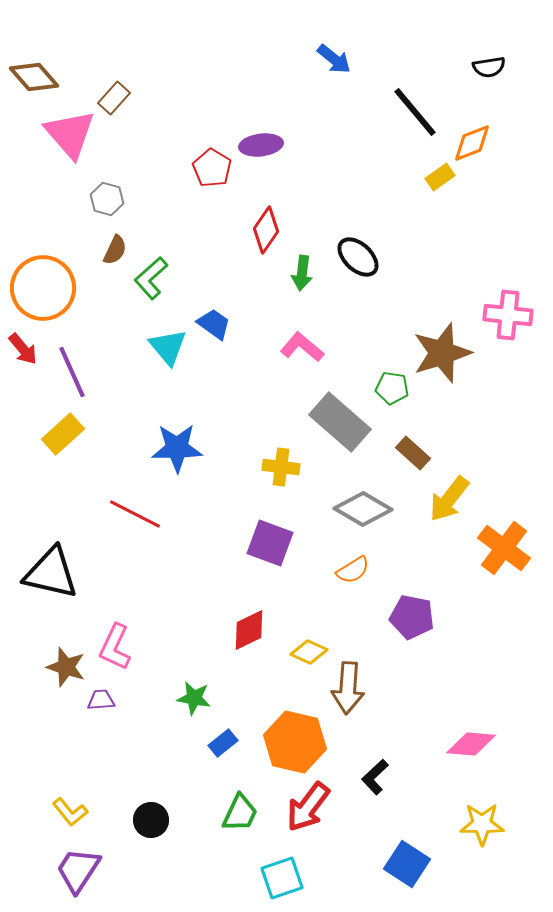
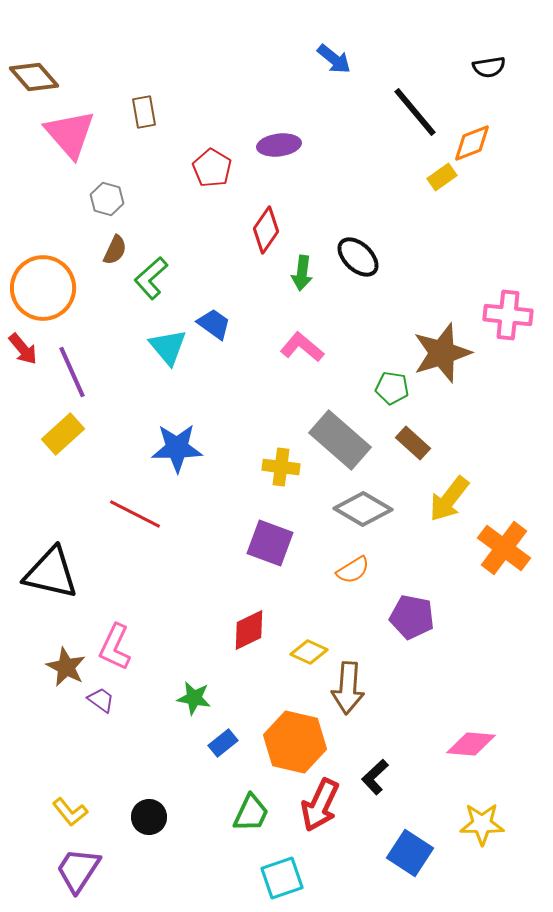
brown rectangle at (114, 98): moved 30 px right, 14 px down; rotated 52 degrees counterclockwise
purple ellipse at (261, 145): moved 18 px right
yellow rectangle at (440, 177): moved 2 px right
gray rectangle at (340, 422): moved 18 px down
brown rectangle at (413, 453): moved 10 px up
brown star at (66, 667): rotated 9 degrees clockwise
purple trapezoid at (101, 700): rotated 40 degrees clockwise
red arrow at (308, 807): moved 12 px right, 2 px up; rotated 12 degrees counterclockwise
green trapezoid at (240, 813): moved 11 px right
black circle at (151, 820): moved 2 px left, 3 px up
blue square at (407, 864): moved 3 px right, 11 px up
